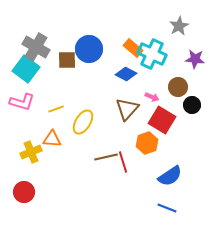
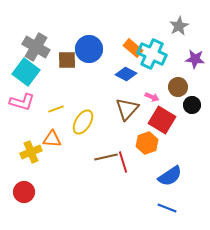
cyan square: moved 3 px down
